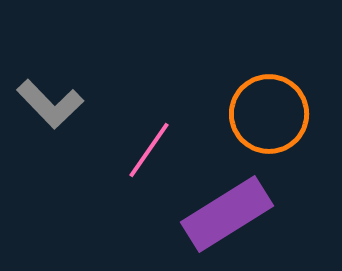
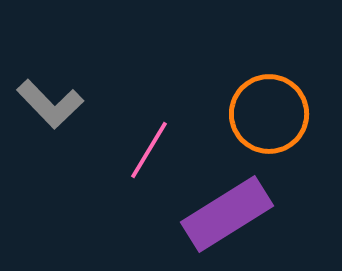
pink line: rotated 4 degrees counterclockwise
